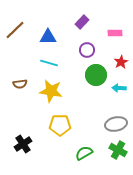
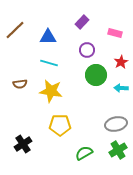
pink rectangle: rotated 16 degrees clockwise
cyan arrow: moved 2 px right
green cross: rotated 30 degrees clockwise
